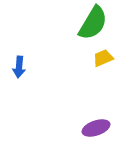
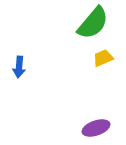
green semicircle: rotated 9 degrees clockwise
